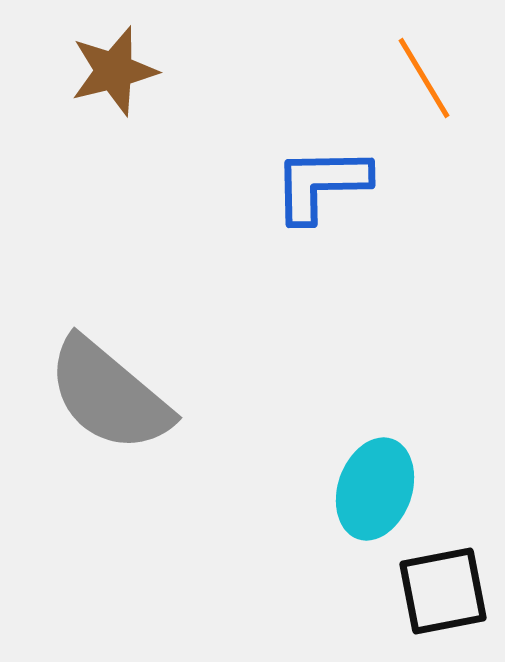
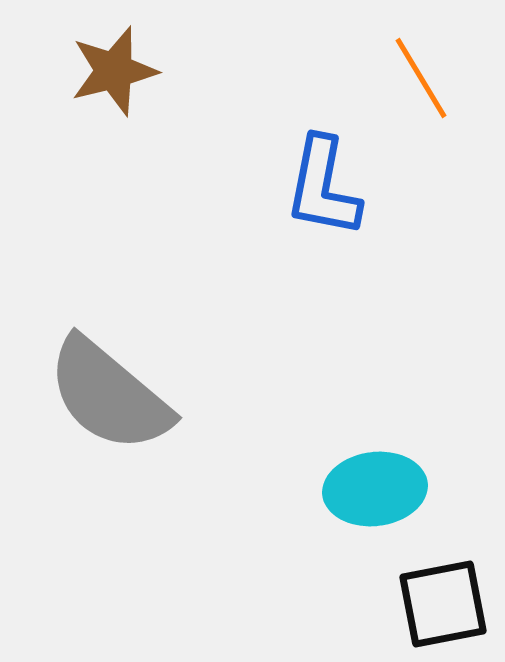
orange line: moved 3 px left
blue L-shape: moved 2 px right, 3 px down; rotated 78 degrees counterclockwise
cyan ellipse: rotated 64 degrees clockwise
black square: moved 13 px down
